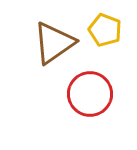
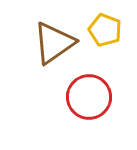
red circle: moved 1 px left, 3 px down
